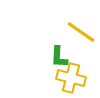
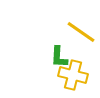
yellow cross: moved 2 px right, 3 px up
